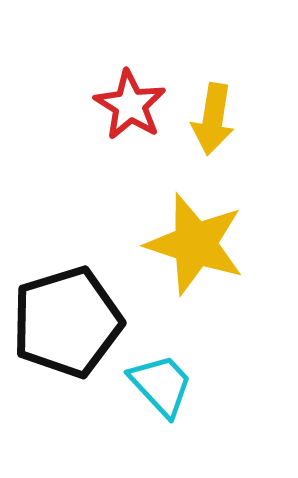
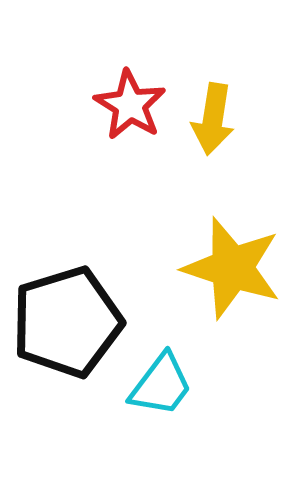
yellow star: moved 37 px right, 24 px down
cyan trapezoid: rotated 80 degrees clockwise
